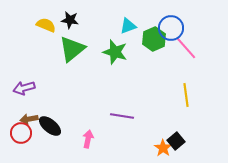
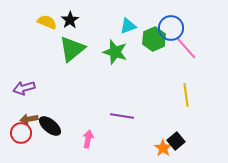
black star: rotated 30 degrees clockwise
yellow semicircle: moved 1 px right, 3 px up
